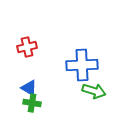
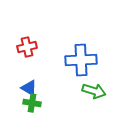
blue cross: moved 1 px left, 5 px up
